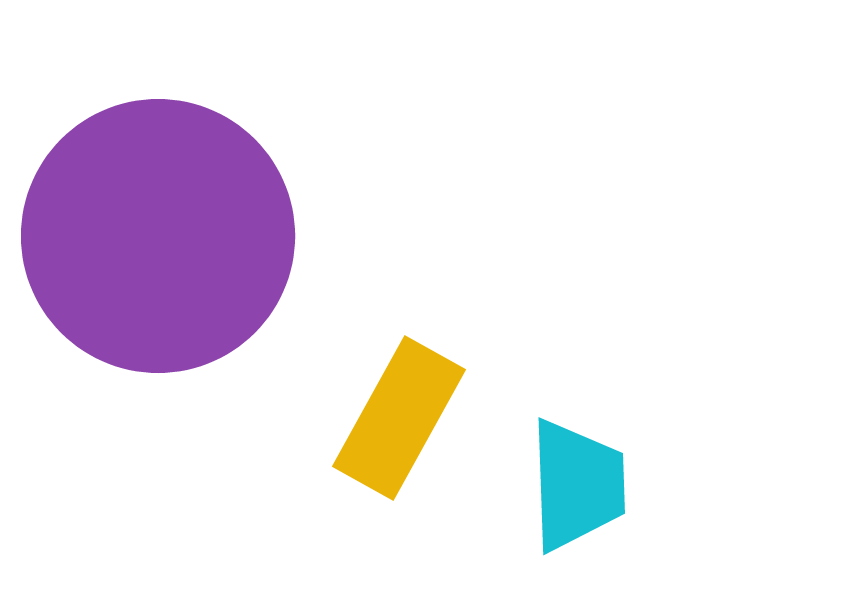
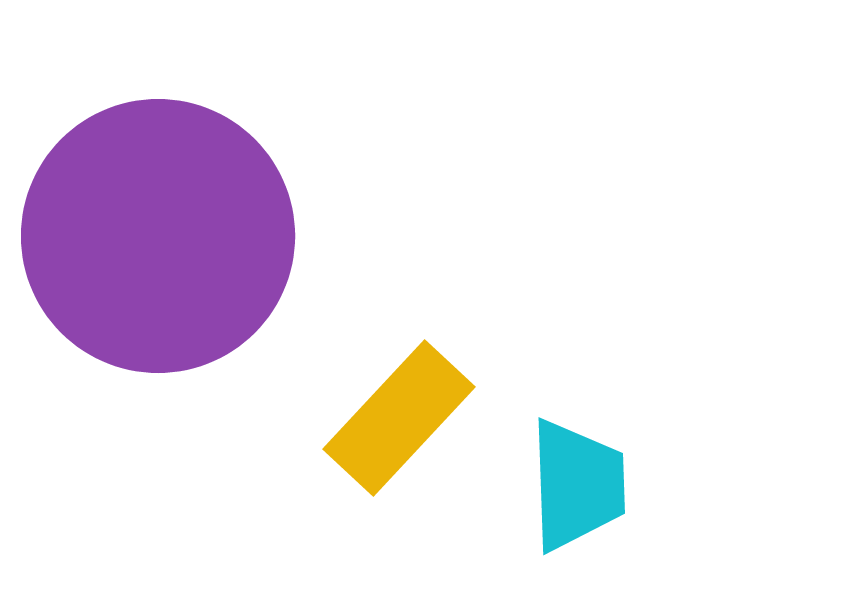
yellow rectangle: rotated 14 degrees clockwise
